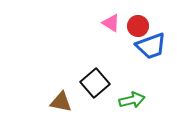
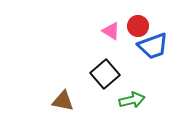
pink triangle: moved 8 px down
blue trapezoid: moved 2 px right
black square: moved 10 px right, 9 px up
brown triangle: moved 2 px right, 1 px up
